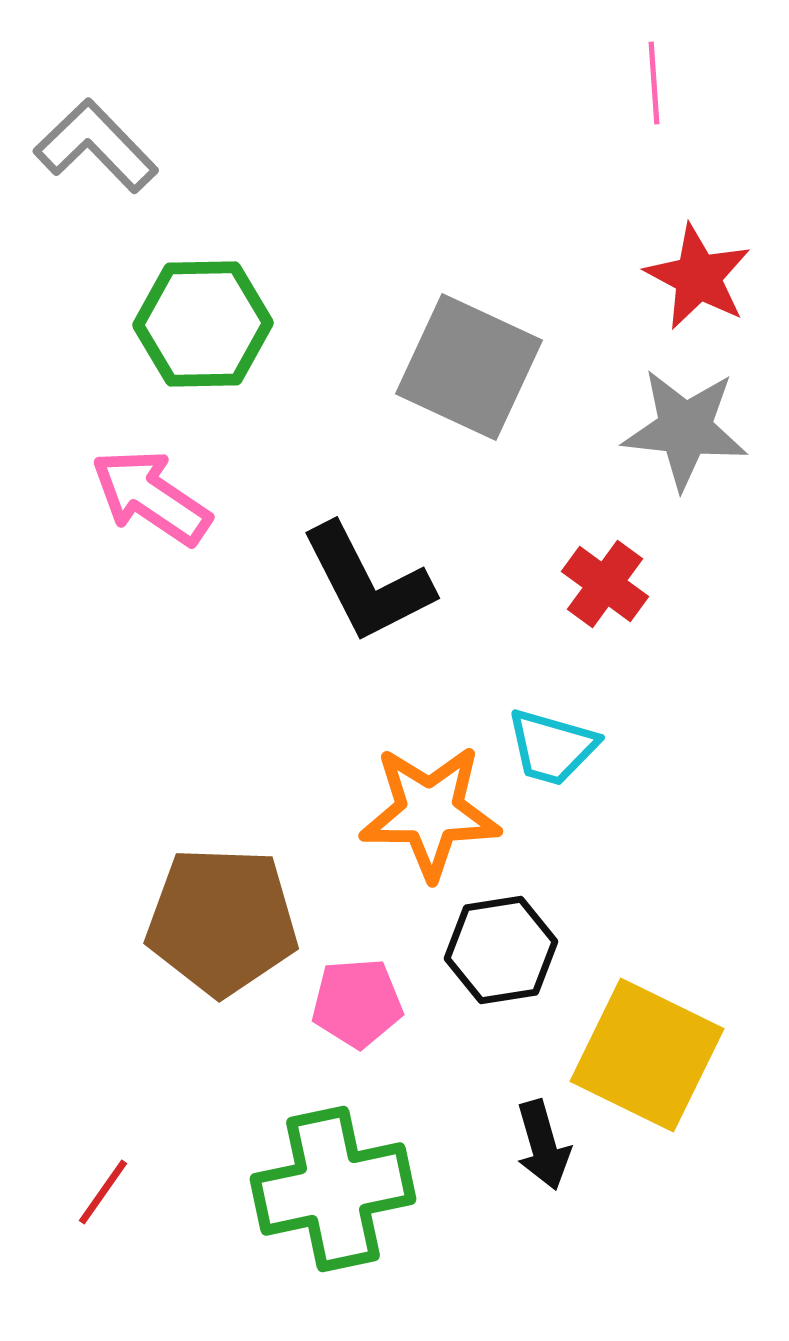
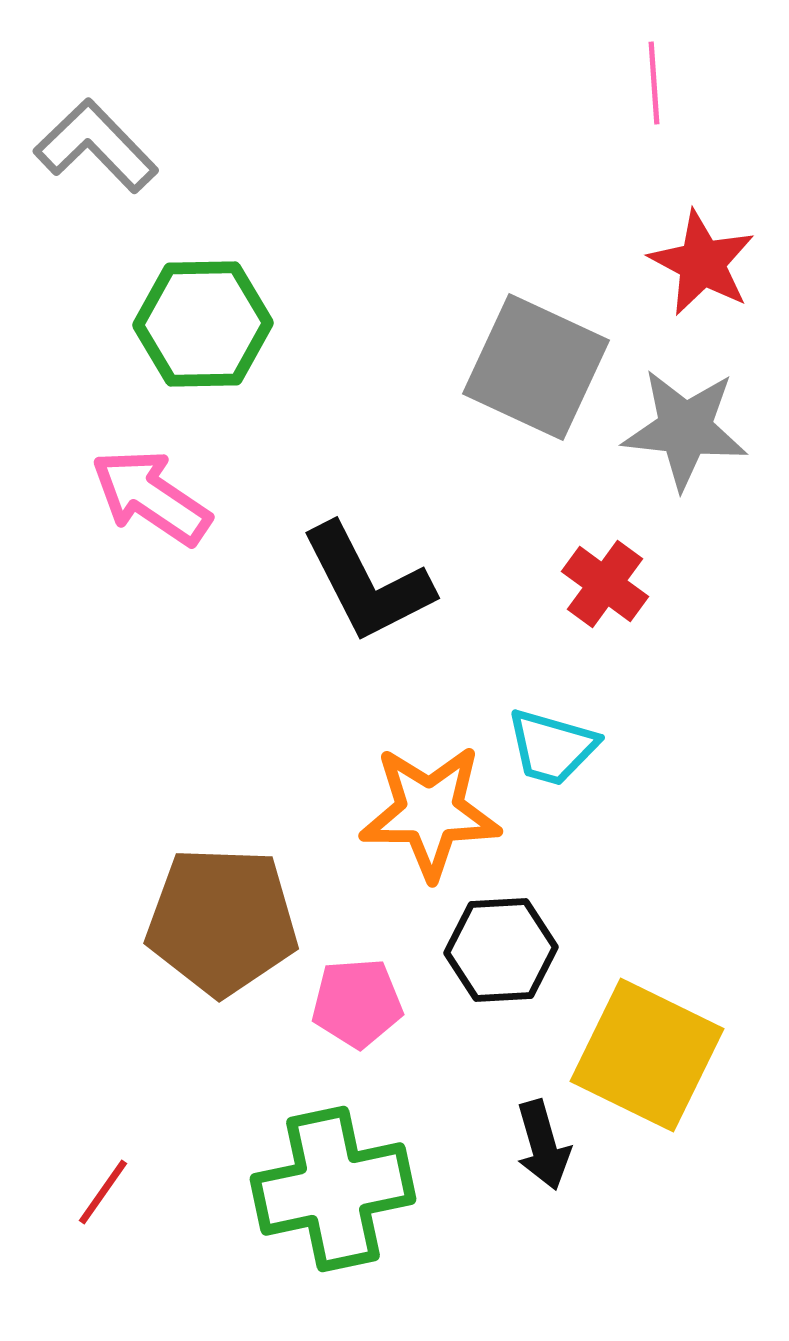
red star: moved 4 px right, 14 px up
gray square: moved 67 px right
black hexagon: rotated 6 degrees clockwise
